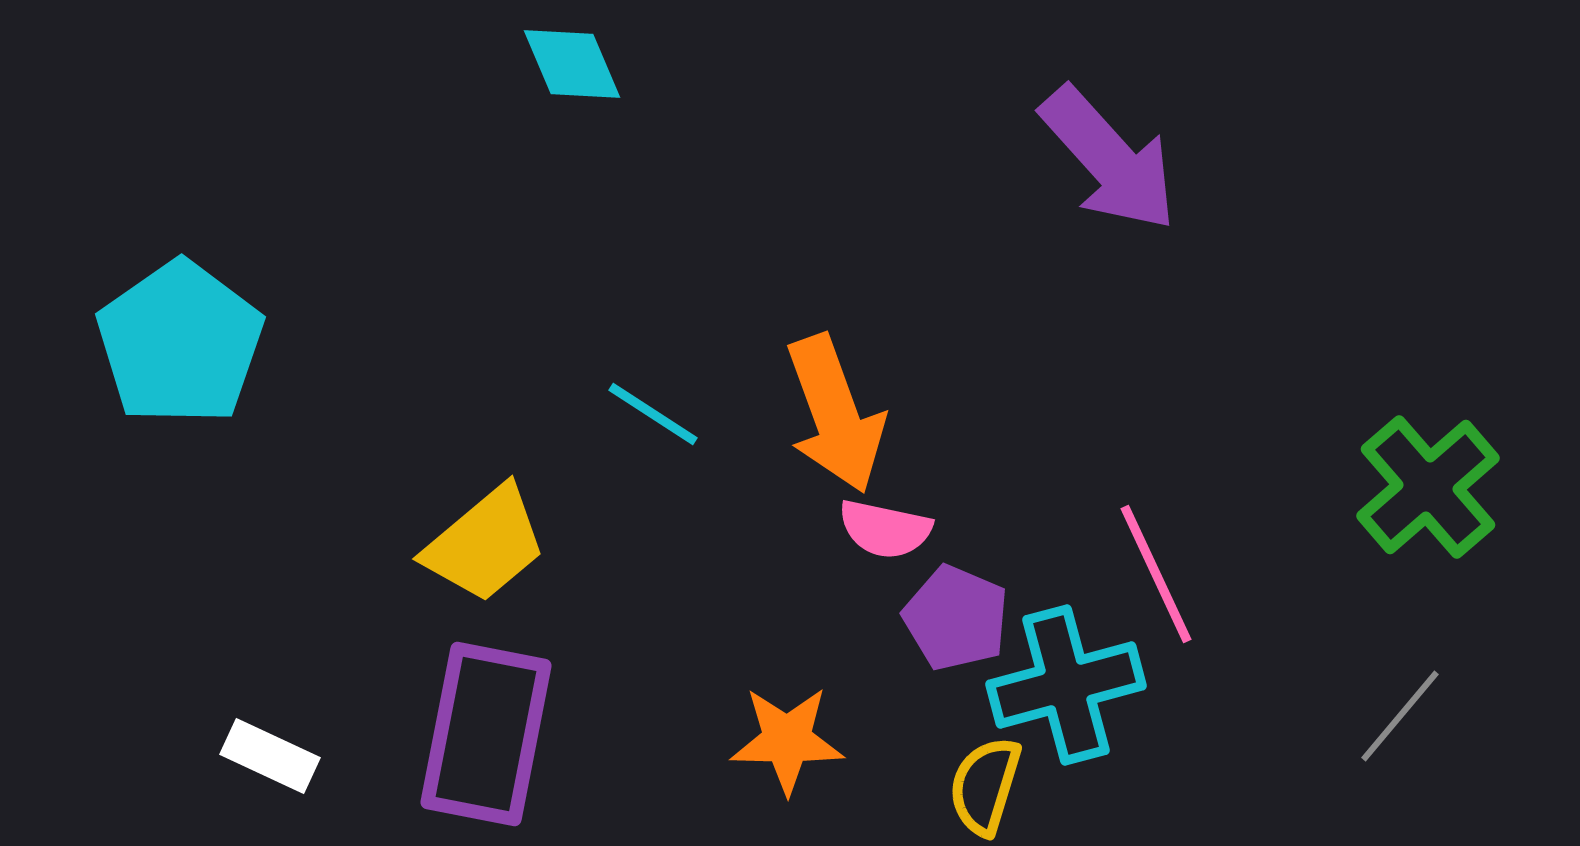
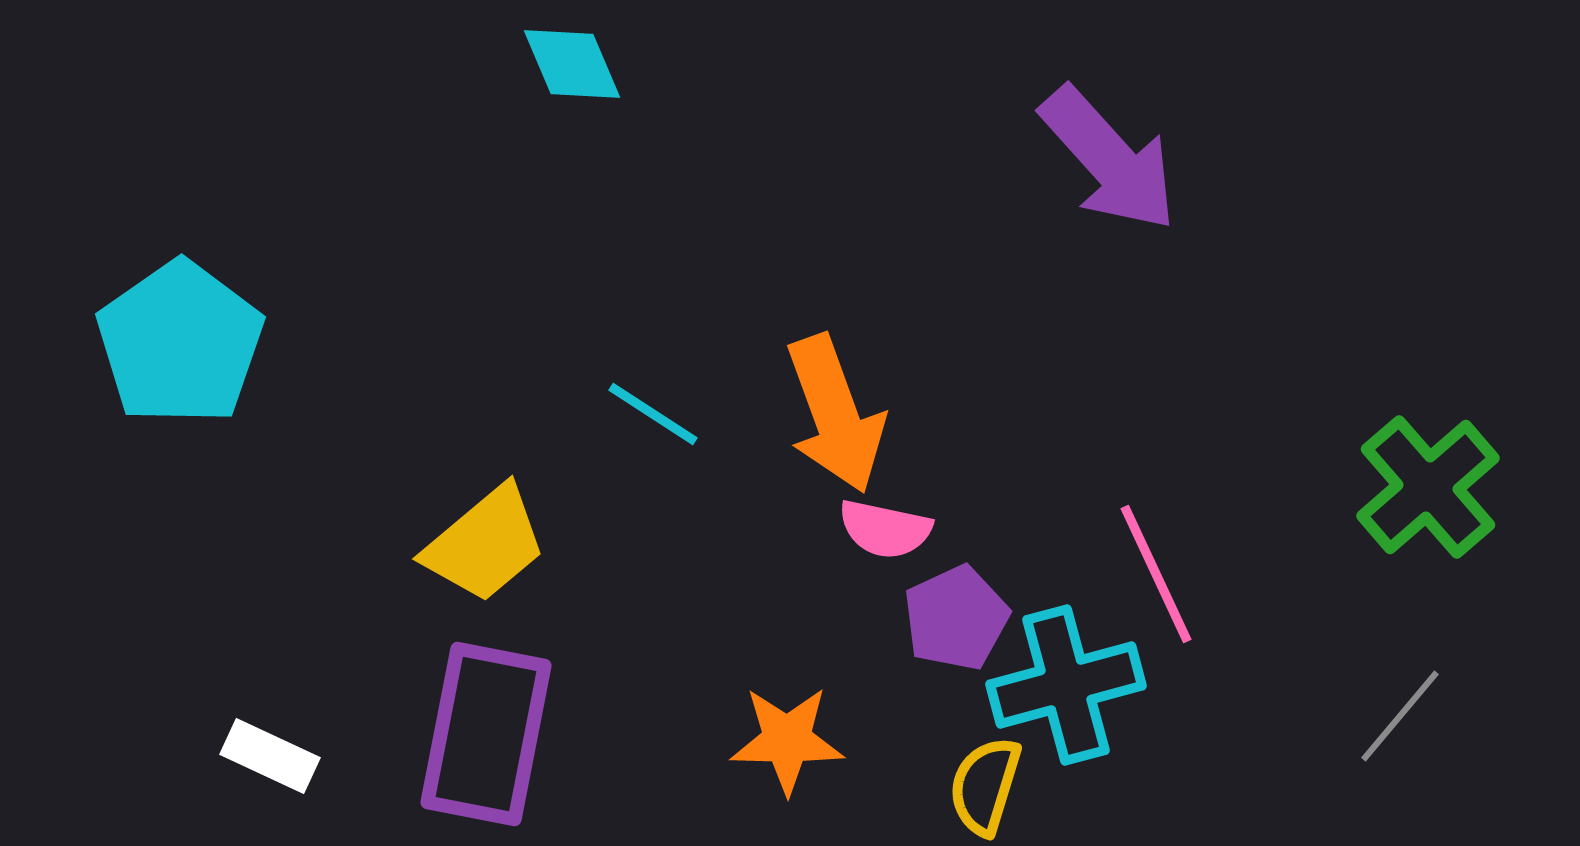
purple pentagon: rotated 24 degrees clockwise
